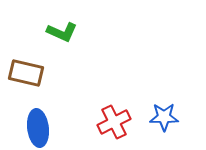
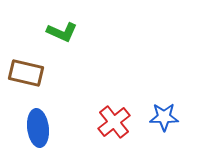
red cross: rotated 12 degrees counterclockwise
